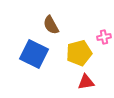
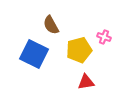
pink cross: rotated 32 degrees clockwise
yellow pentagon: moved 3 px up
